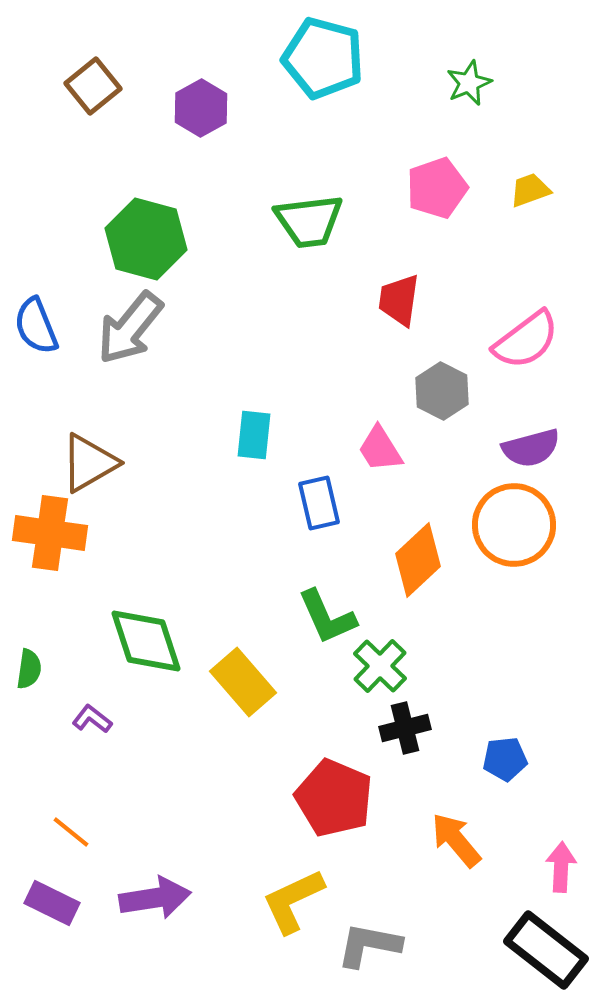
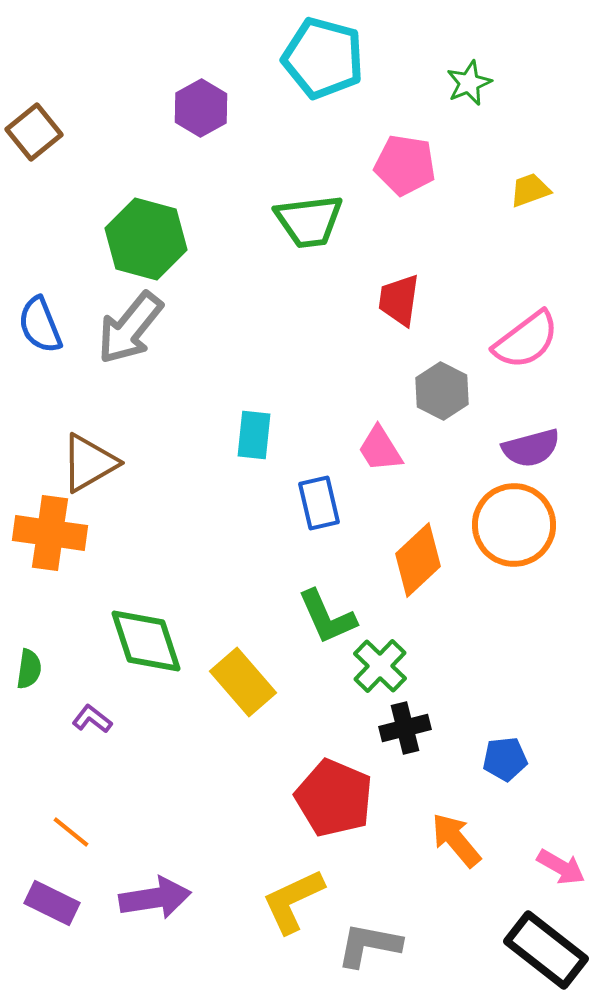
brown square: moved 59 px left, 46 px down
pink pentagon: moved 32 px left, 23 px up; rotated 28 degrees clockwise
blue semicircle: moved 4 px right, 1 px up
pink arrow: rotated 117 degrees clockwise
